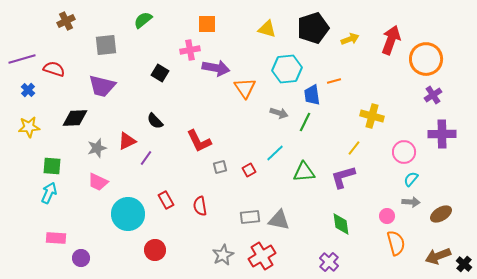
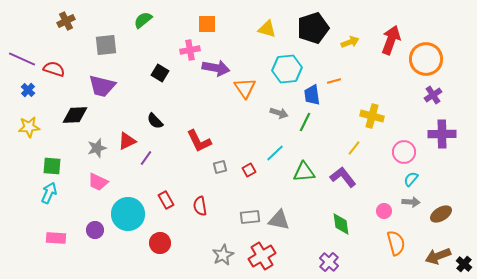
yellow arrow at (350, 39): moved 3 px down
purple line at (22, 59): rotated 40 degrees clockwise
black diamond at (75, 118): moved 3 px up
purple L-shape at (343, 177): rotated 68 degrees clockwise
pink circle at (387, 216): moved 3 px left, 5 px up
red circle at (155, 250): moved 5 px right, 7 px up
purple circle at (81, 258): moved 14 px right, 28 px up
